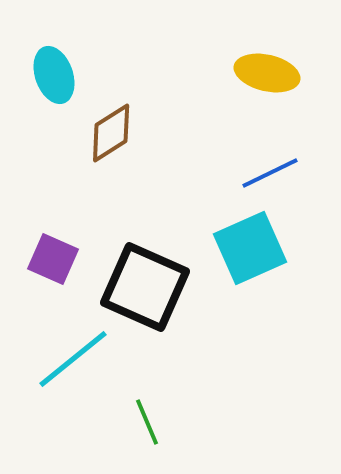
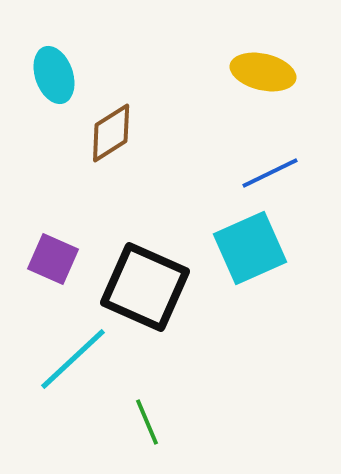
yellow ellipse: moved 4 px left, 1 px up
cyan line: rotated 4 degrees counterclockwise
